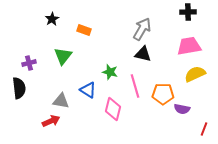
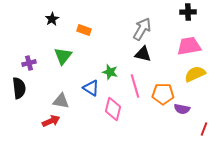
blue triangle: moved 3 px right, 2 px up
